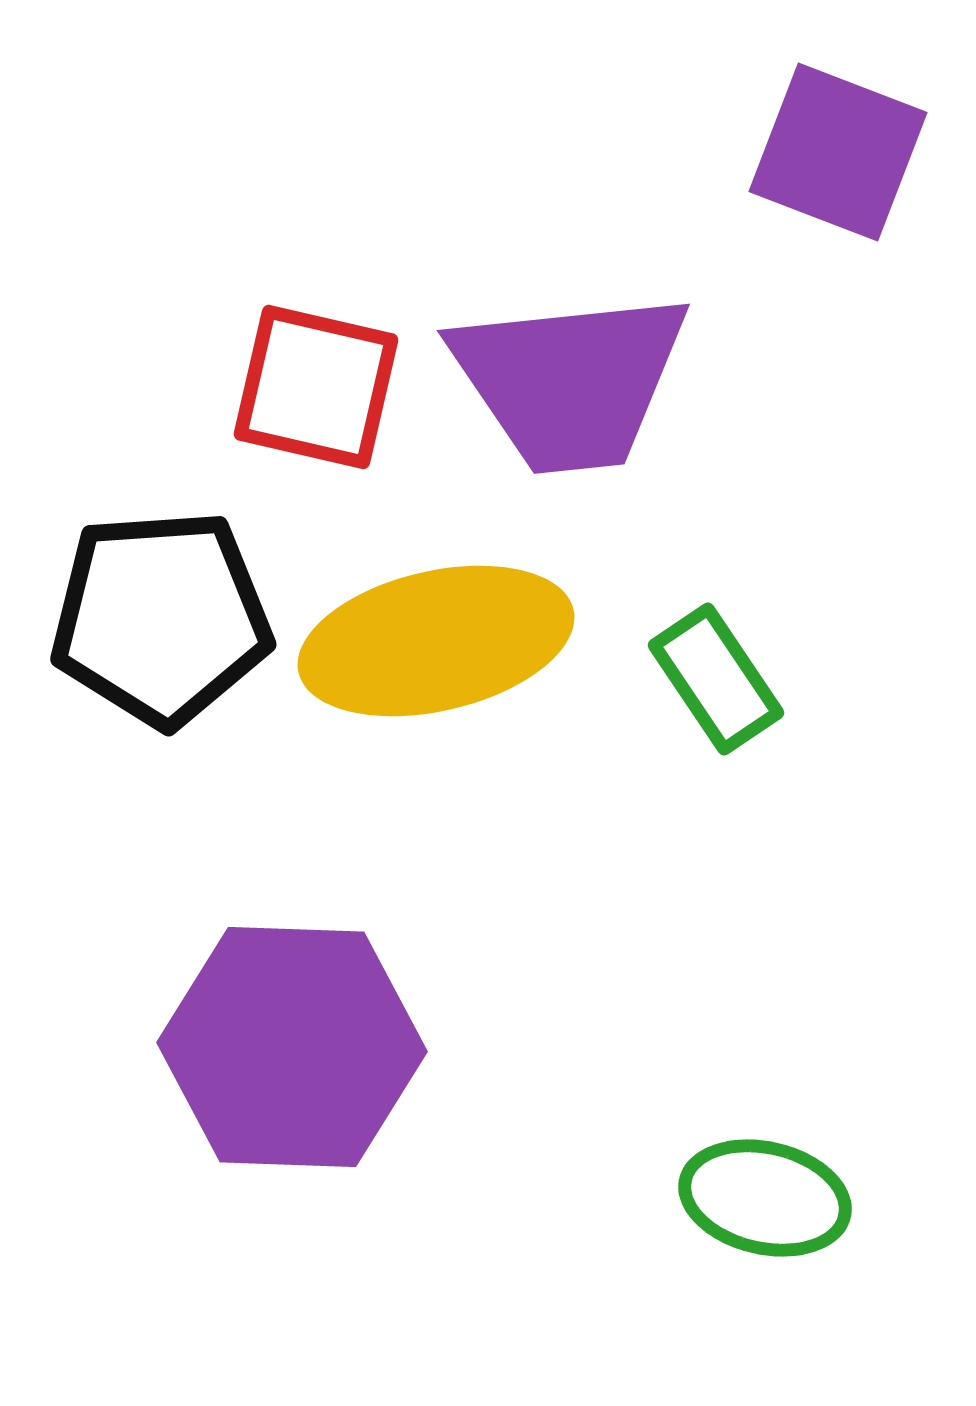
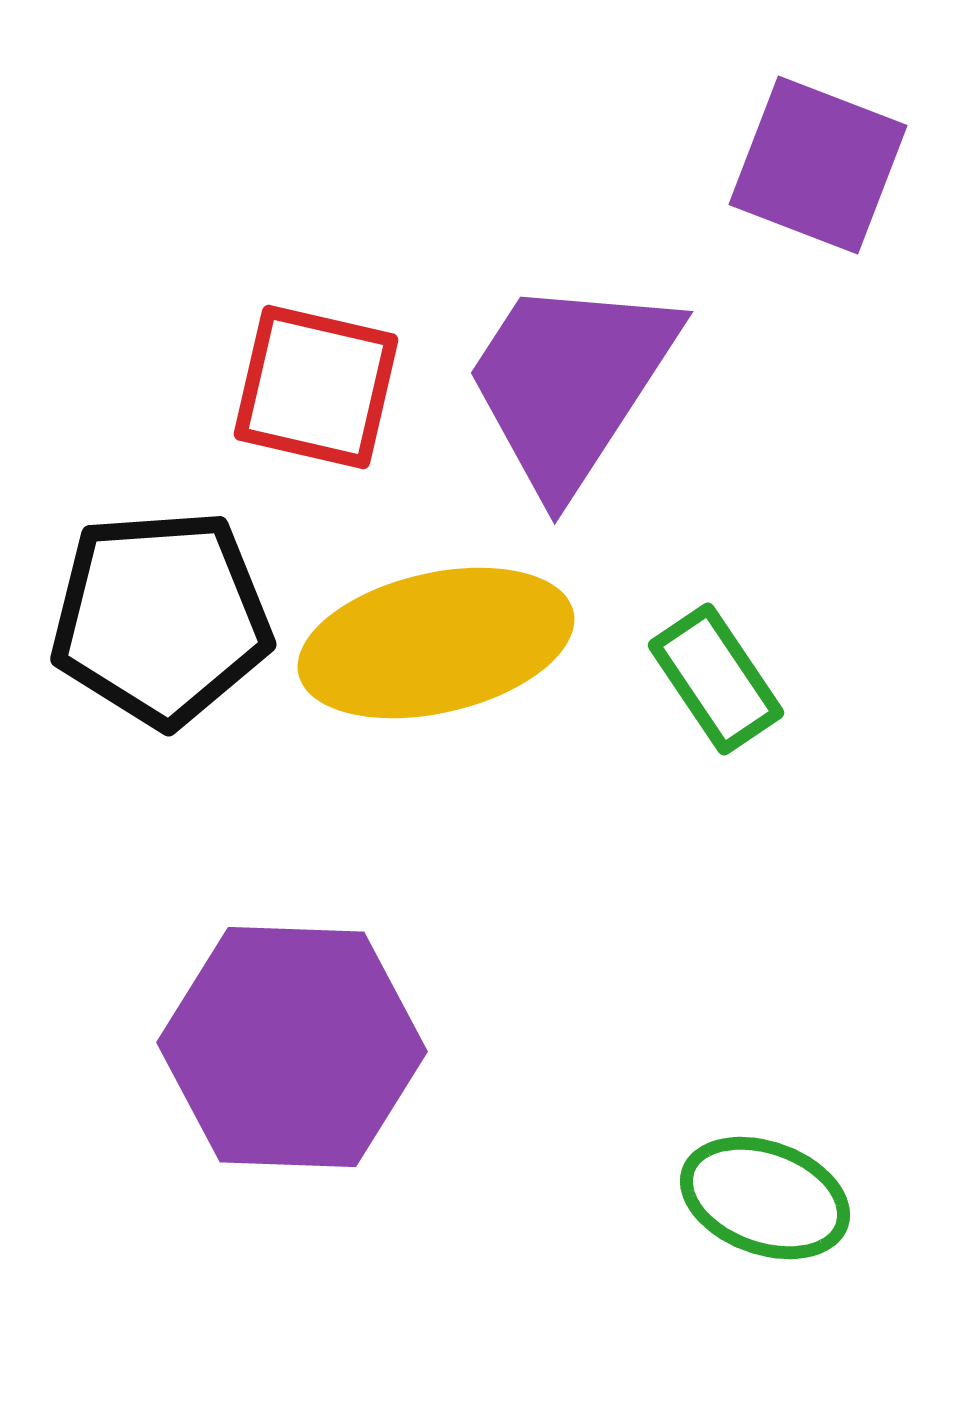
purple square: moved 20 px left, 13 px down
purple trapezoid: moved 2 px down; rotated 129 degrees clockwise
yellow ellipse: moved 2 px down
green ellipse: rotated 7 degrees clockwise
